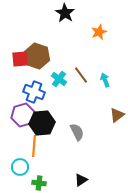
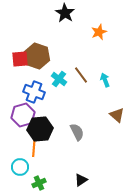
brown triangle: rotated 42 degrees counterclockwise
black hexagon: moved 2 px left, 6 px down
green cross: rotated 32 degrees counterclockwise
